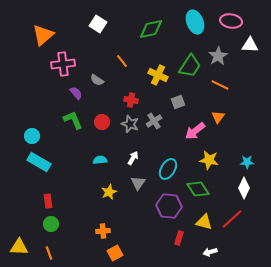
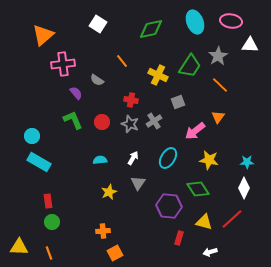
orange line at (220, 85): rotated 18 degrees clockwise
cyan ellipse at (168, 169): moved 11 px up
green circle at (51, 224): moved 1 px right, 2 px up
